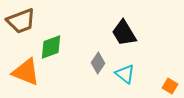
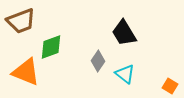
gray diamond: moved 2 px up
